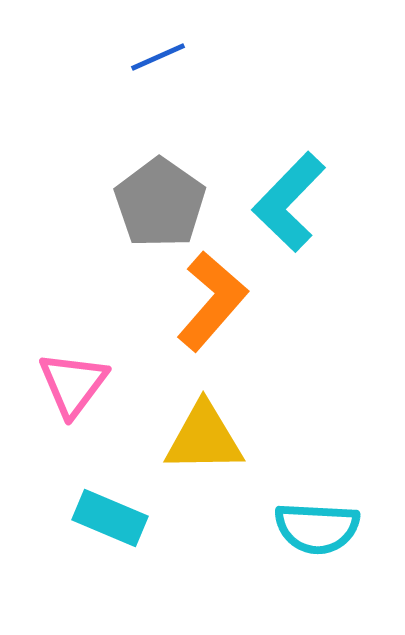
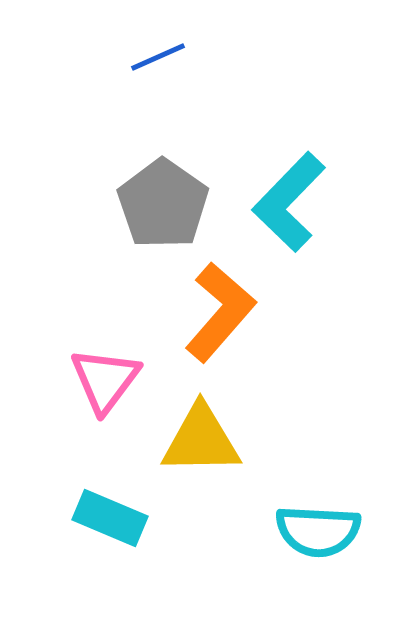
gray pentagon: moved 3 px right, 1 px down
orange L-shape: moved 8 px right, 11 px down
pink triangle: moved 32 px right, 4 px up
yellow triangle: moved 3 px left, 2 px down
cyan semicircle: moved 1 px right, 3 px down
